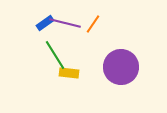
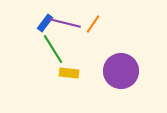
blue rectangle: rotated 18 degrees counterclockwise
green line: moved 2 px left, 6 px up
purple circle: moved 4 px down
